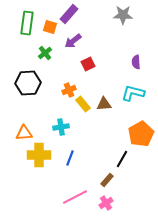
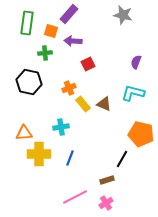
gray star: rotated 12 degrees clockwise
orange square: moved 1 px right, 4 px down
purple arrow: rotated 42 degrees clockwise
green cross: rotated 32 degrees clockwise
purple semicircle: rotated 24 degrees clockwise
black hexagon: moved 1 px right, 1 px up; rotated 15 degrees clockwise
orange cross: moved 2 px up
brown triangle: rotated 28 degrees clockwise
orange pentagon: rotated 30 degrees counterclockwise
yellow cross: moved 1 px up
brown rectangle: rotated 32 degrees clockwise
